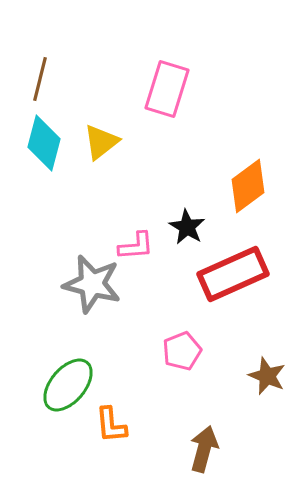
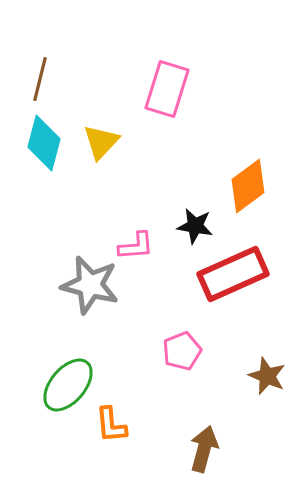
yellow triangle: rotated 9 degrees counterclockwise
black star: moved 8 px right, 1 px up; rotated 21 degrees counterclockwise
gray star: moved 2 px left, 1 px down
